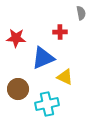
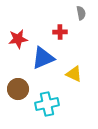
red star: moved 2 px right, 1 px down; rotated 12 degrees counterclockwise
yellow triangle: moved 9 px right, 3 px up
